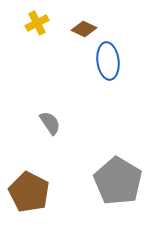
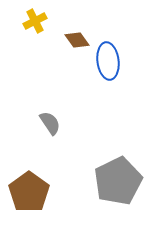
yellow cross: moved 2 px left, 2 px up
brown diamond: moved 7 px left, 11 px down; rotated 30 degrees clockwise
gray pentagon: rotated 15 degrees clockwise
brown pentagon: rotated 9 degrees clockwise
